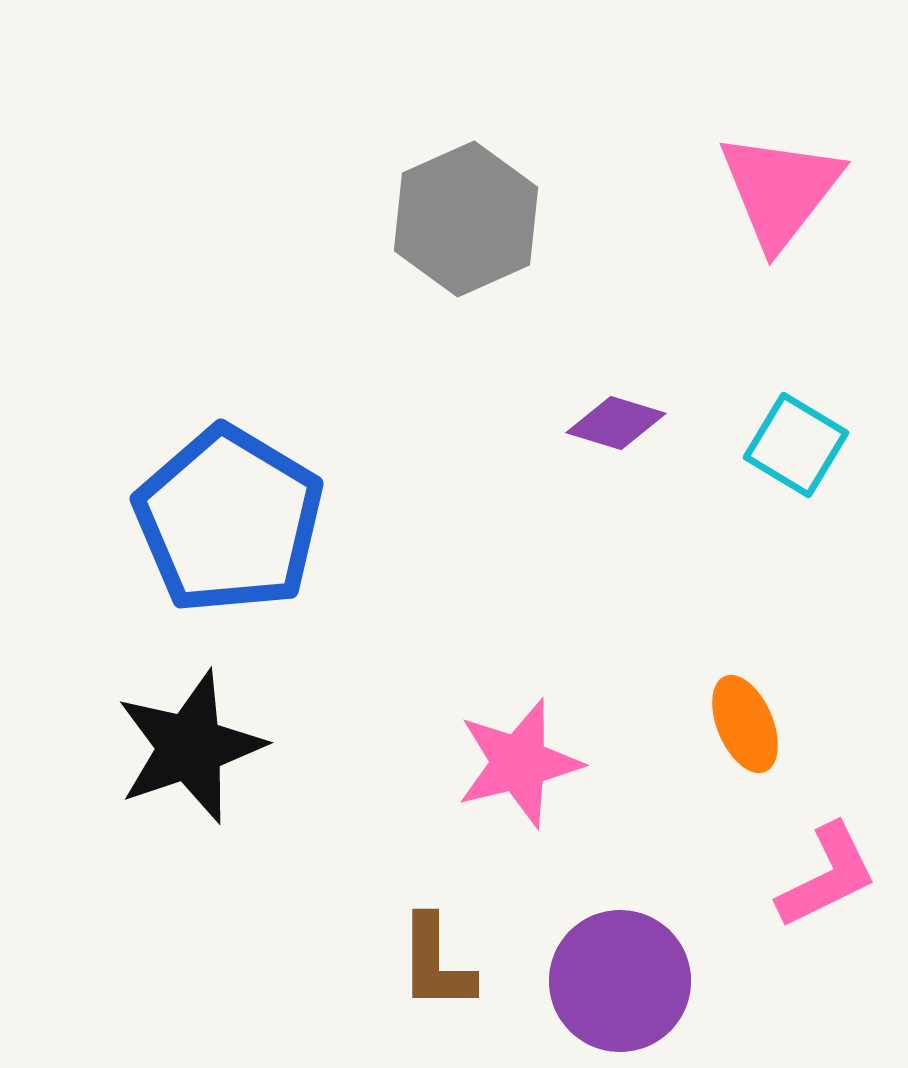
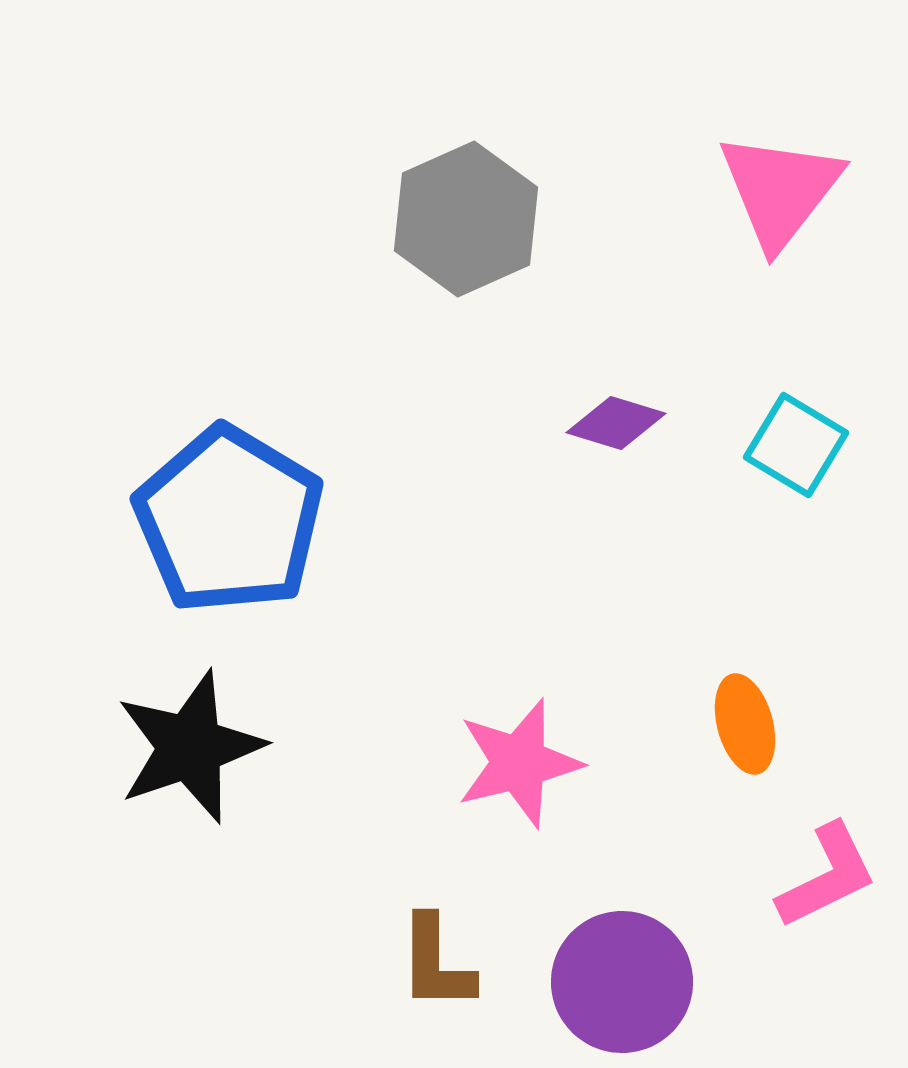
orange ellipse: rotated 8 degrees clockwise
purple circle: moved 2 px right, 1 px down
